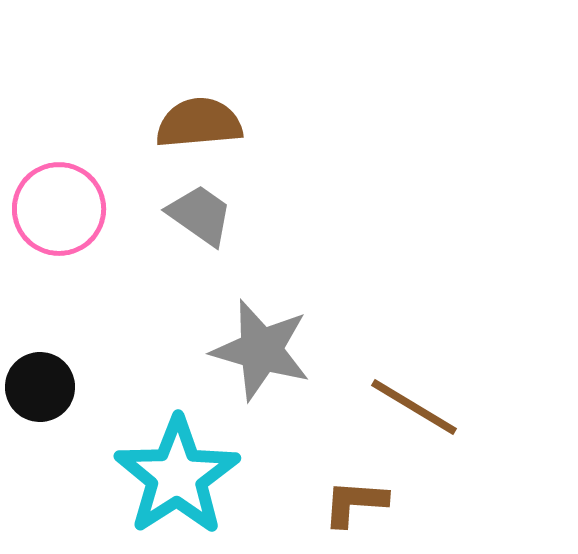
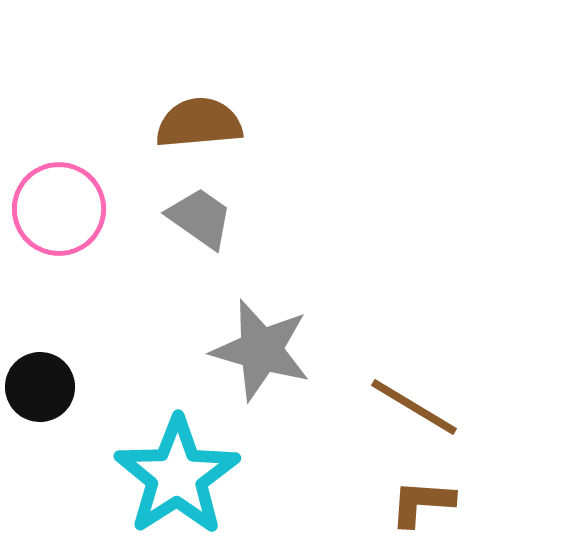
gray trapezoid: moved 3 px down
brown L-shape: moved 67 px right
